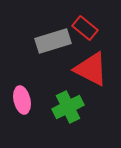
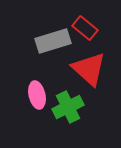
red triangle: moved 2 px left; rotated 15 degrees clockwise
pink ellipse: moved 15 px right, 5 px up
